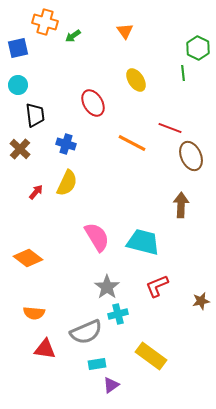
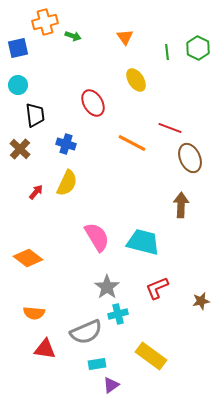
orange cross: rotated 30 degrees counterclockwise
orange triangle: moved 6 px down
green arrow: rotated 126 degrees counterclockwise
green line: moved 16 px left, 21 px up
brown ellipse: moved 1 px left, 2 px down
red L-shape: moved 2 px down
